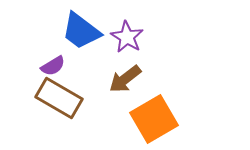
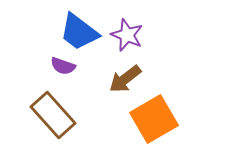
blue trapezoid: moved 2 px left, 1 px down
purple star: moved 2 px up; rotated 8 degrees counterclockwise
purple semicircle: moved 10 px right; rotated 50 degrees clockwise
brown rectangle: moved 6 px left, 17 px down; rotated 18 degrees clockwise
